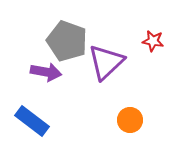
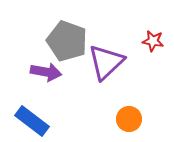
orange circle: moved 1 px left, 1 px up
